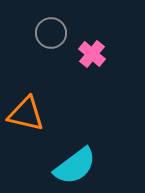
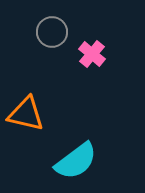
gray circle: moved 1 px right, 1 px up
cyan semicircle: moved 1 px right, 5 px up
